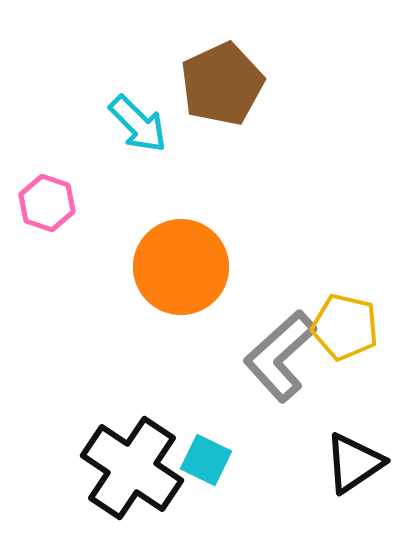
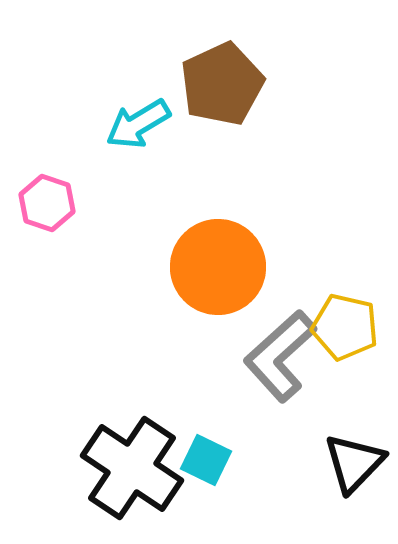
cyan arrow: rotated 104 degrees clockwise
orange circle: moved 37 px right
black triangle: rotated 12 degrees counterclockwise
